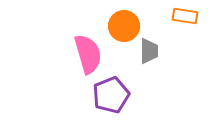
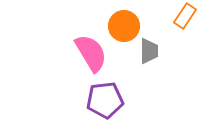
orange rectangle: rotated 65 degrees counterclockwise
pink semicircle: moved 3 px right, 1 px up; rotated 15 degrees counterclockwise
purple pentagon: moved 6 px left, 5 px down; rotated 15 degrees clockwise
